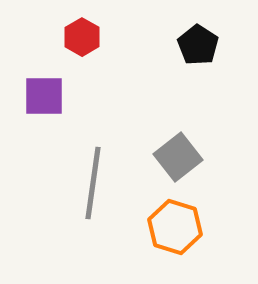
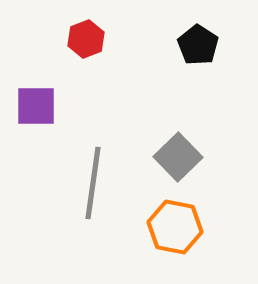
red hexagon: moved 4 px right, 2 px down; rotated 9 degrees clockwise
purple square: moved 8 px left, 10 px down
gray square: rotated 6 degrees counterclockwise
orange hexagon: rotated 6 degrees counterclockwise
